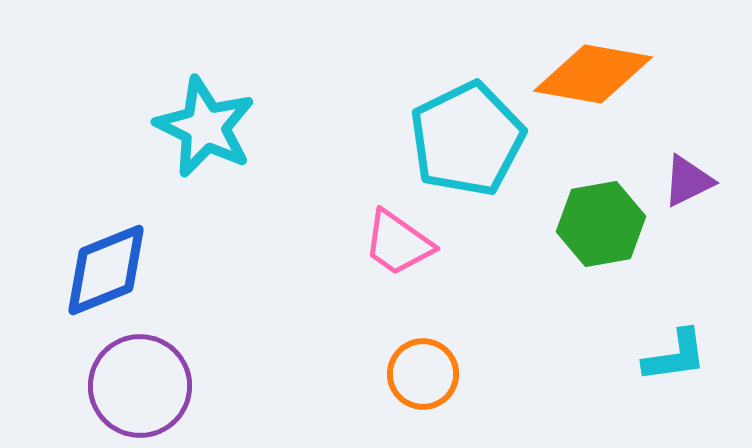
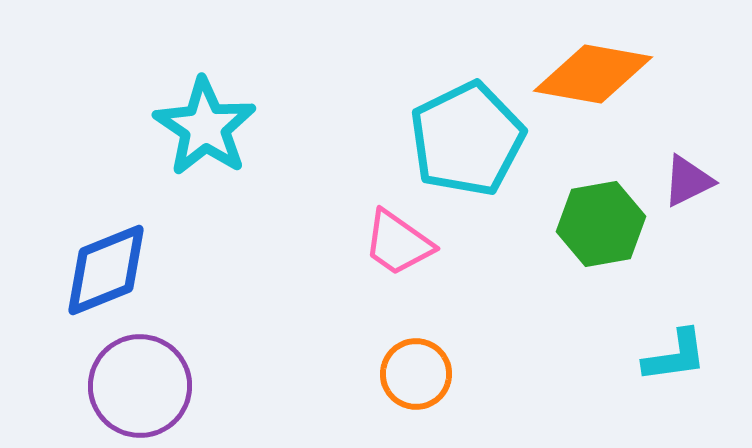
cyan star: rotated 8 degrees clockwise
orange circle: moved 7 px left
